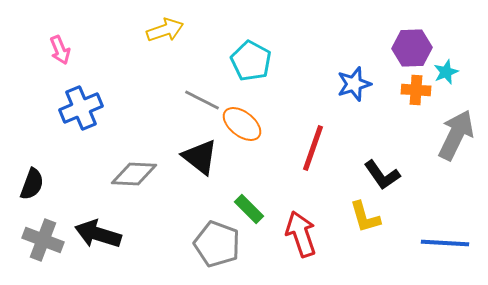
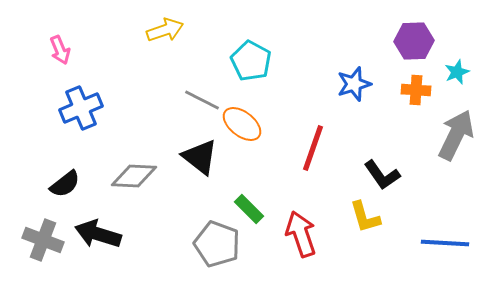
purple hexagon: moved 2 px right, 7 px up
cyan star: moved 11 px right
gray diamond: moved 2 px down
black semicircle: moved 33 px right; rotated 32 degrees clockwise
